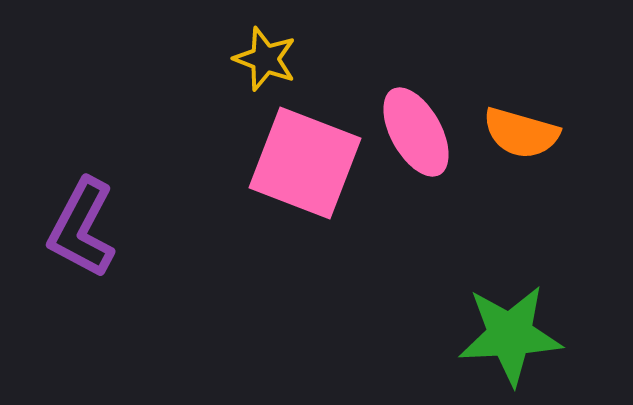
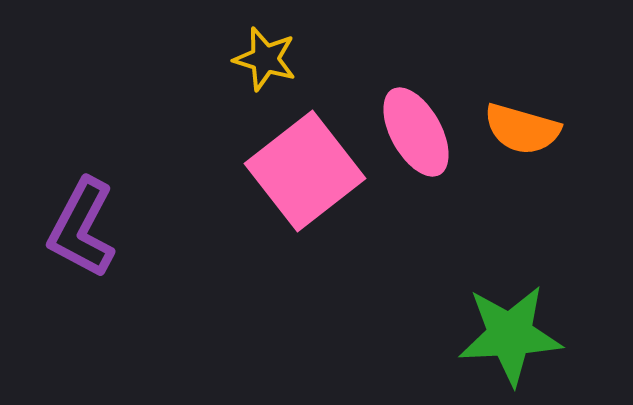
yellow star: rotated 4 degrees counterclockwise
orange semicircle: moved 1 px right, 4 px up
pink square: moved 8 px down; rotated 31 degrees clockwise
